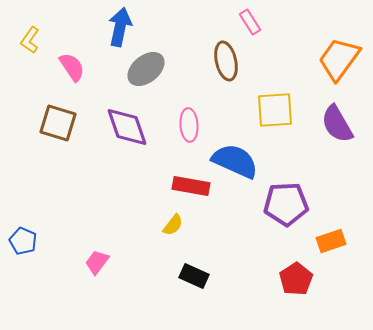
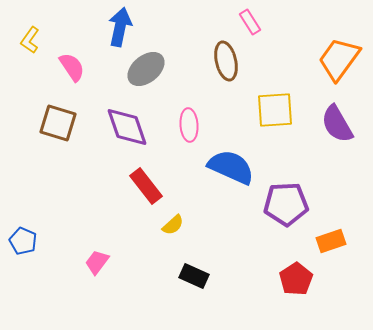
blue semicircle: moved 4 px left, 6 px down
red rectangle: moved 45 px left; rotated 42 degrees clockwise
yellow semicircle: rotated 10 degrees clockwise
